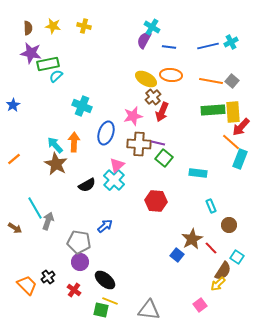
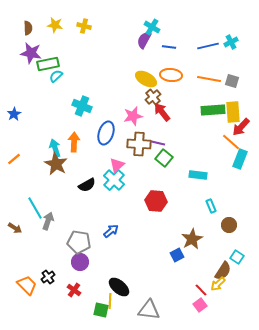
yellow star at (53, 26): moved 2 px right, 1 px up
orange line at (211, 81): moved 2 px left, 2 px up
gray square at (232, 81): rotated 24 degrees counterclockwise
blue star at (13, 105): moved 1 px right, 9 px down
red arrow at (162, 112): rotated 120 degrees clockwise
cyan arrow at (55, 145): moved 3 px down; rotated 24 degrees clockwise
cyan rectangle at (198, 173): moved 2 px down
blue arrow at (105, 226): moved 6 px right, 5 px down
red line at (211, 248): moved 10 px left, 42 px down
blue square at (177, 255): rotated 24 degrees clockwise
black ellipse at (105, 280): moved 14 px right, 7 px down
yellow line at (110, 301): rotated 70 degrees clockwise
